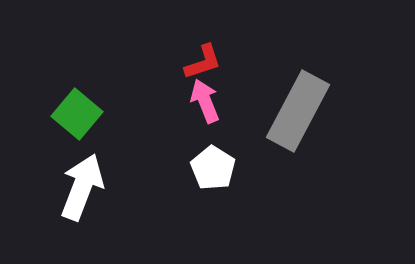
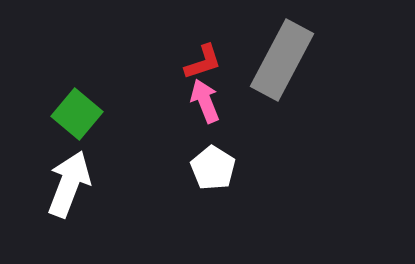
gray rectangle: moved 16 px left, 51 px up
white arrow: moved 13 px left, 3 px up
